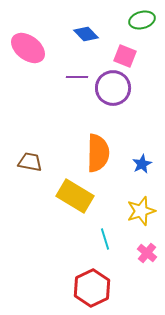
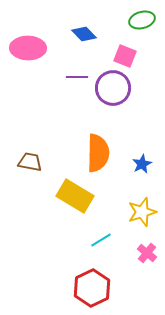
blue diamond: moved 2 px left
pink ellipse: rotated 36 degrees counterclockwise
yellow star: moved 1 px right, 1 px down
cyan line: moved 4 px left, 1 px down; rotated 75 degrees clockwise
